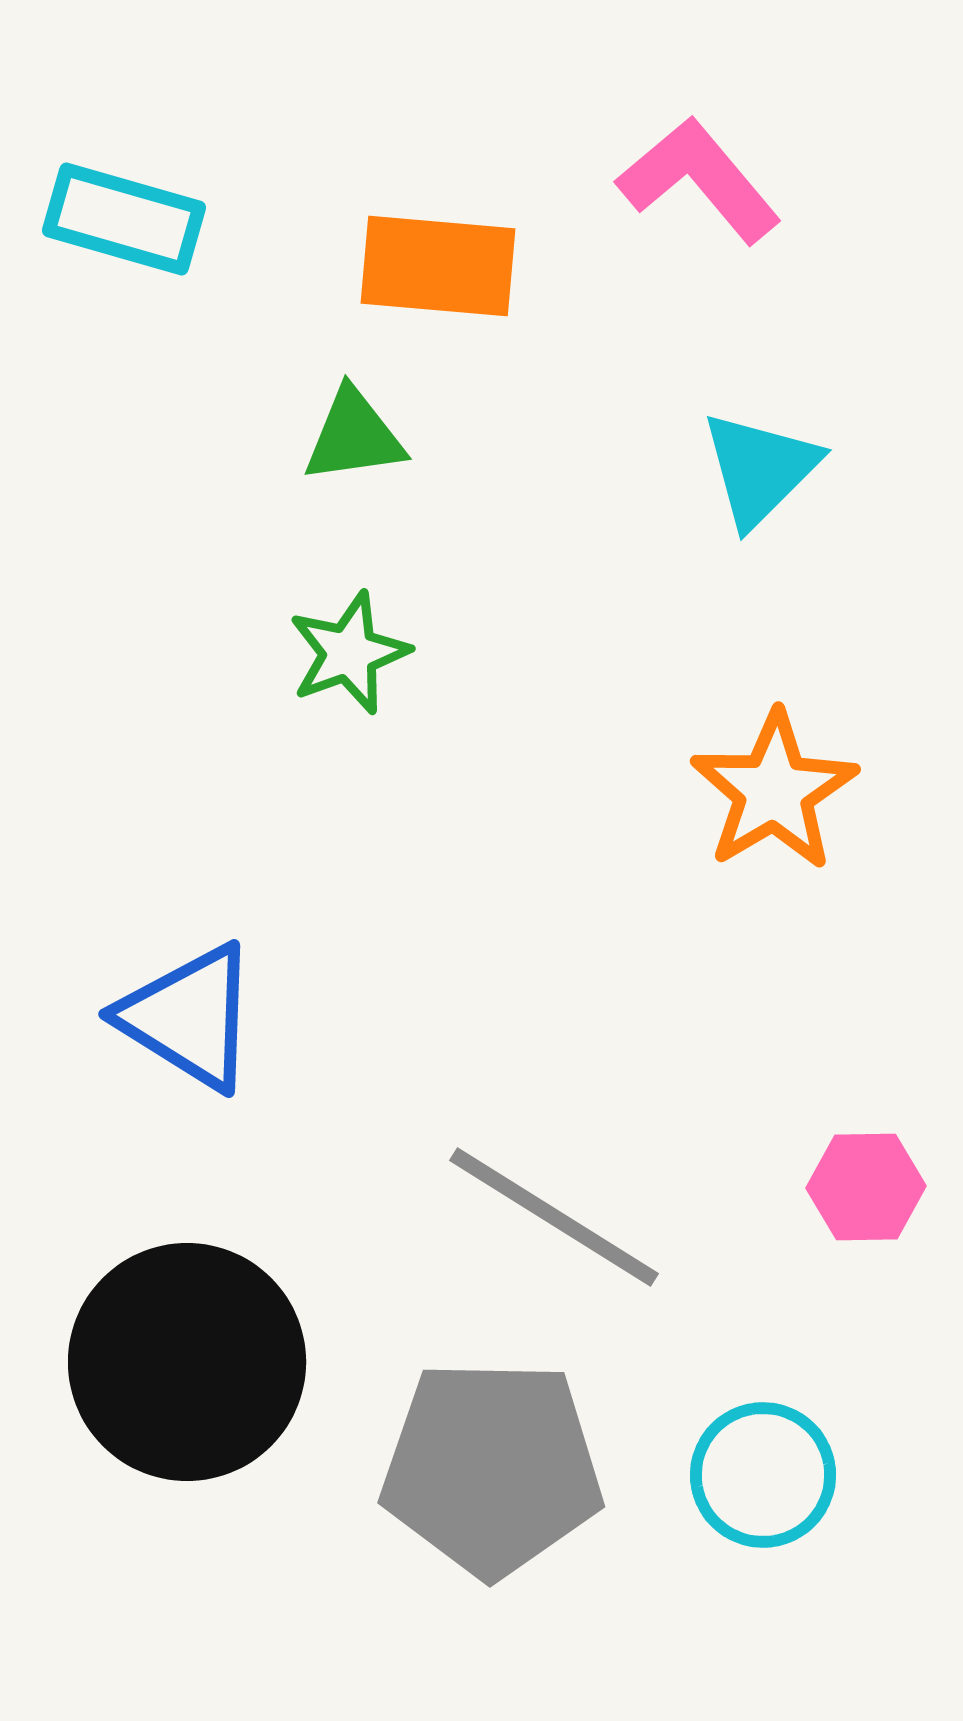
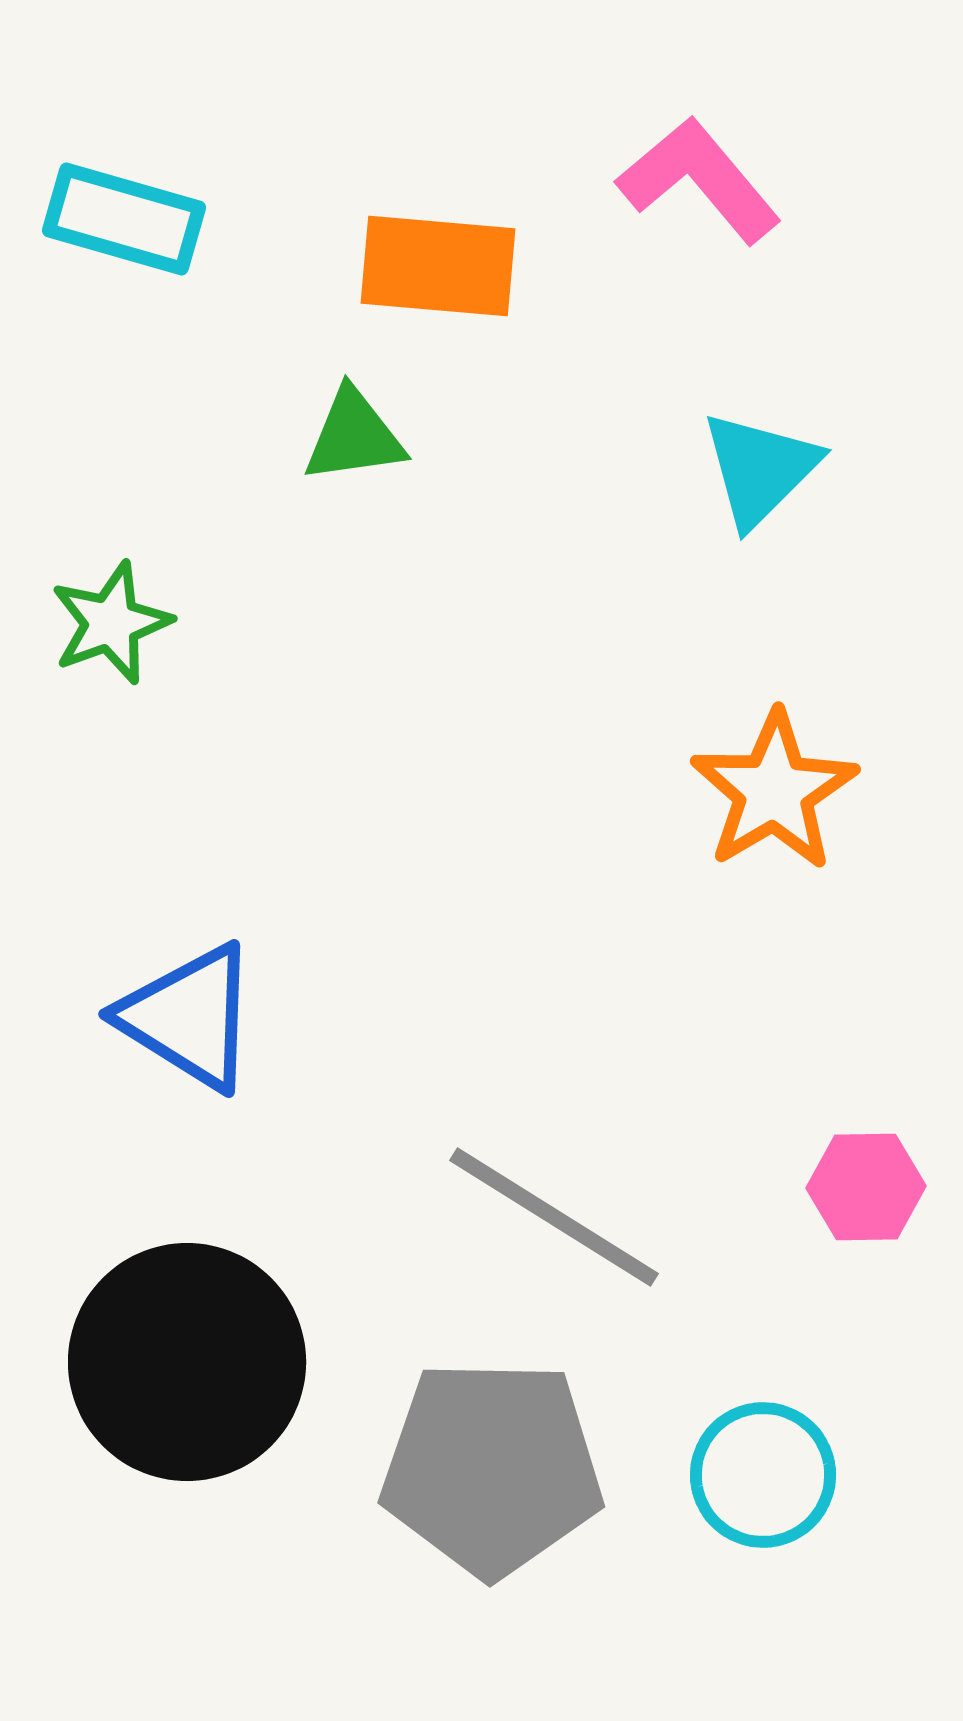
green star: moved 238 px left, 30 px up
